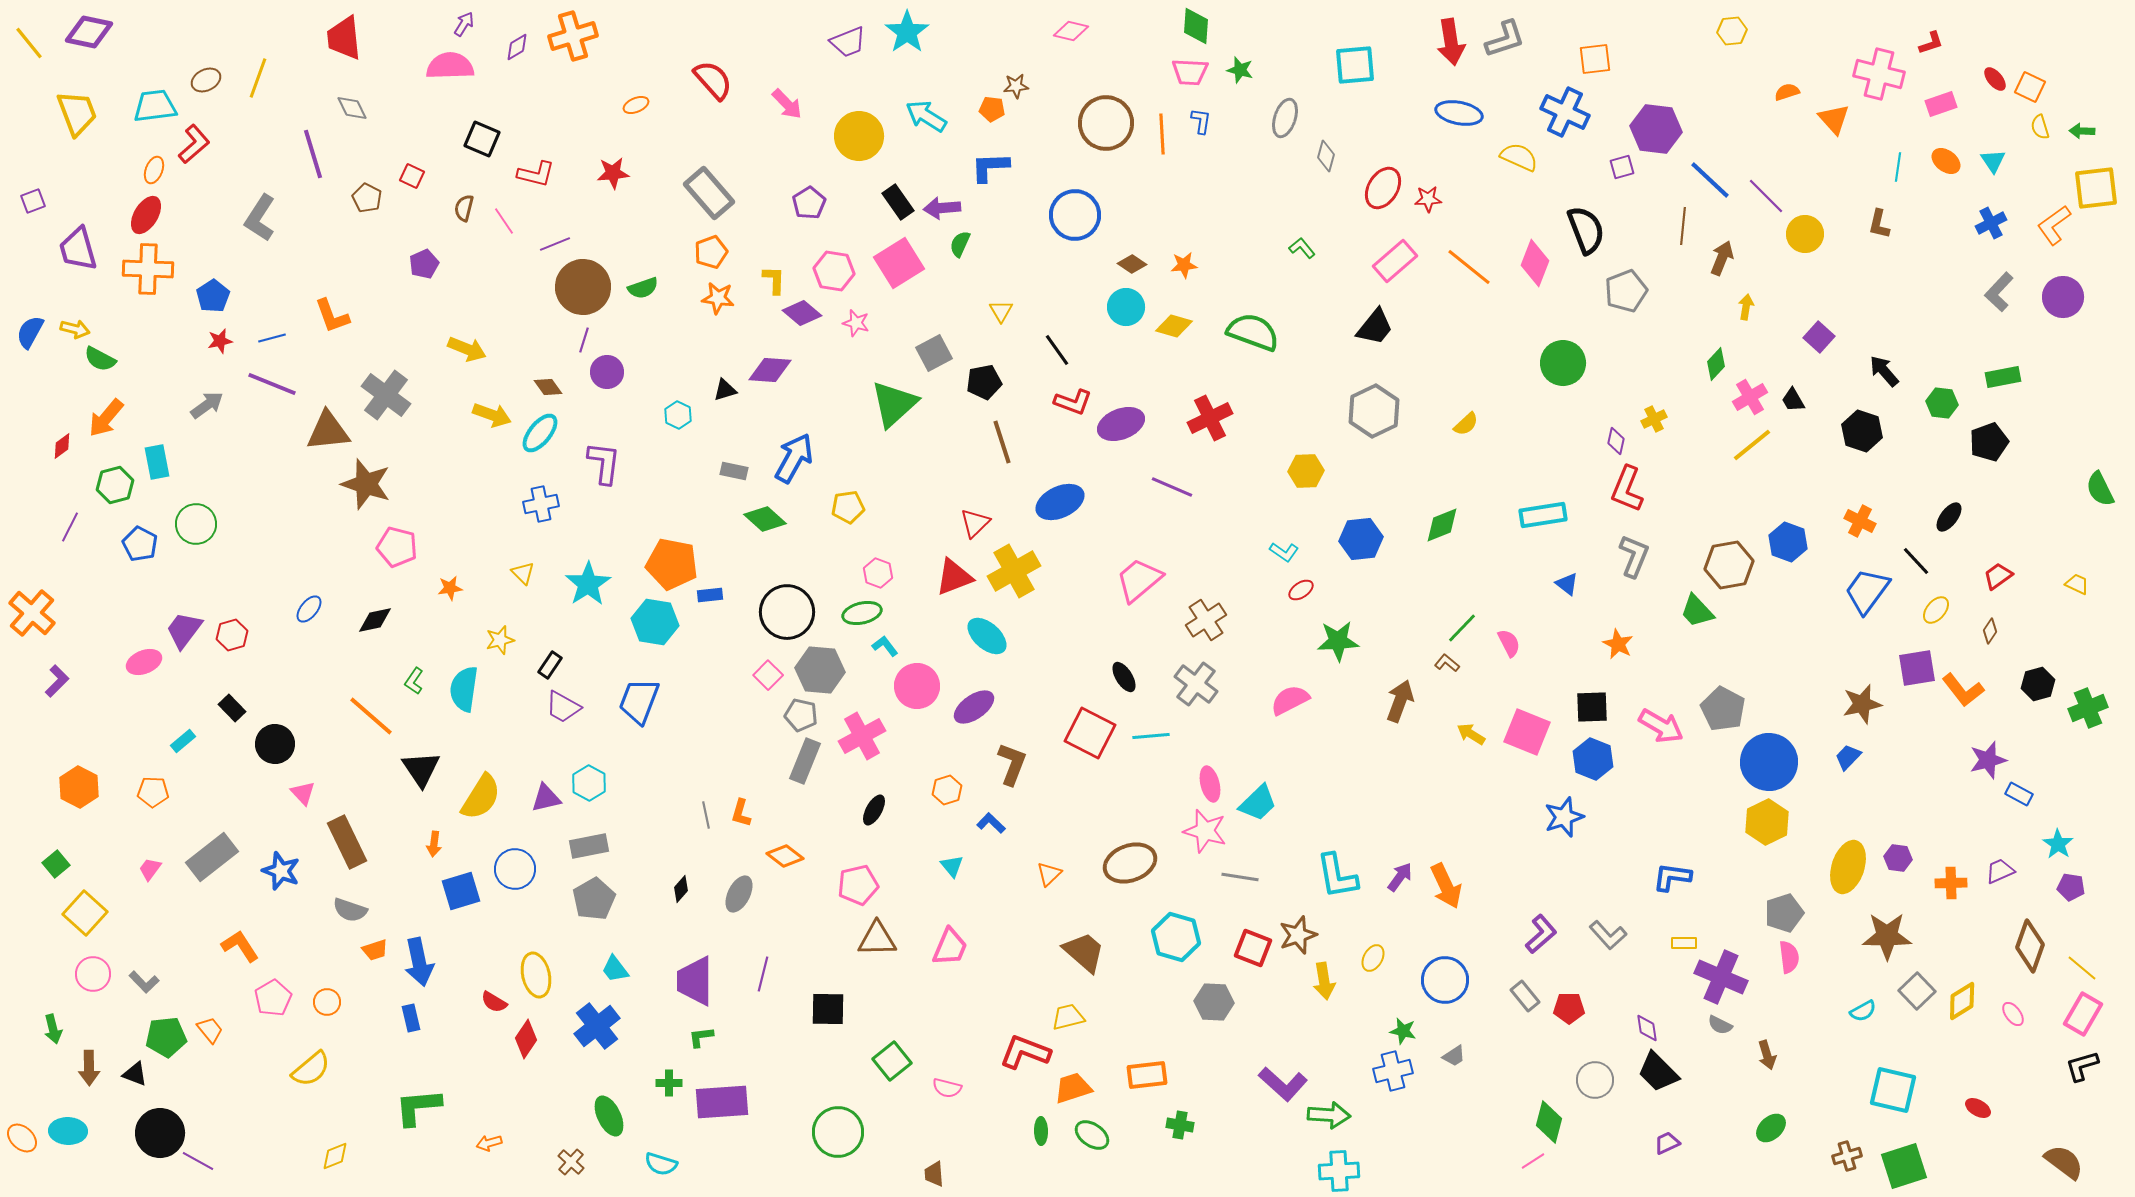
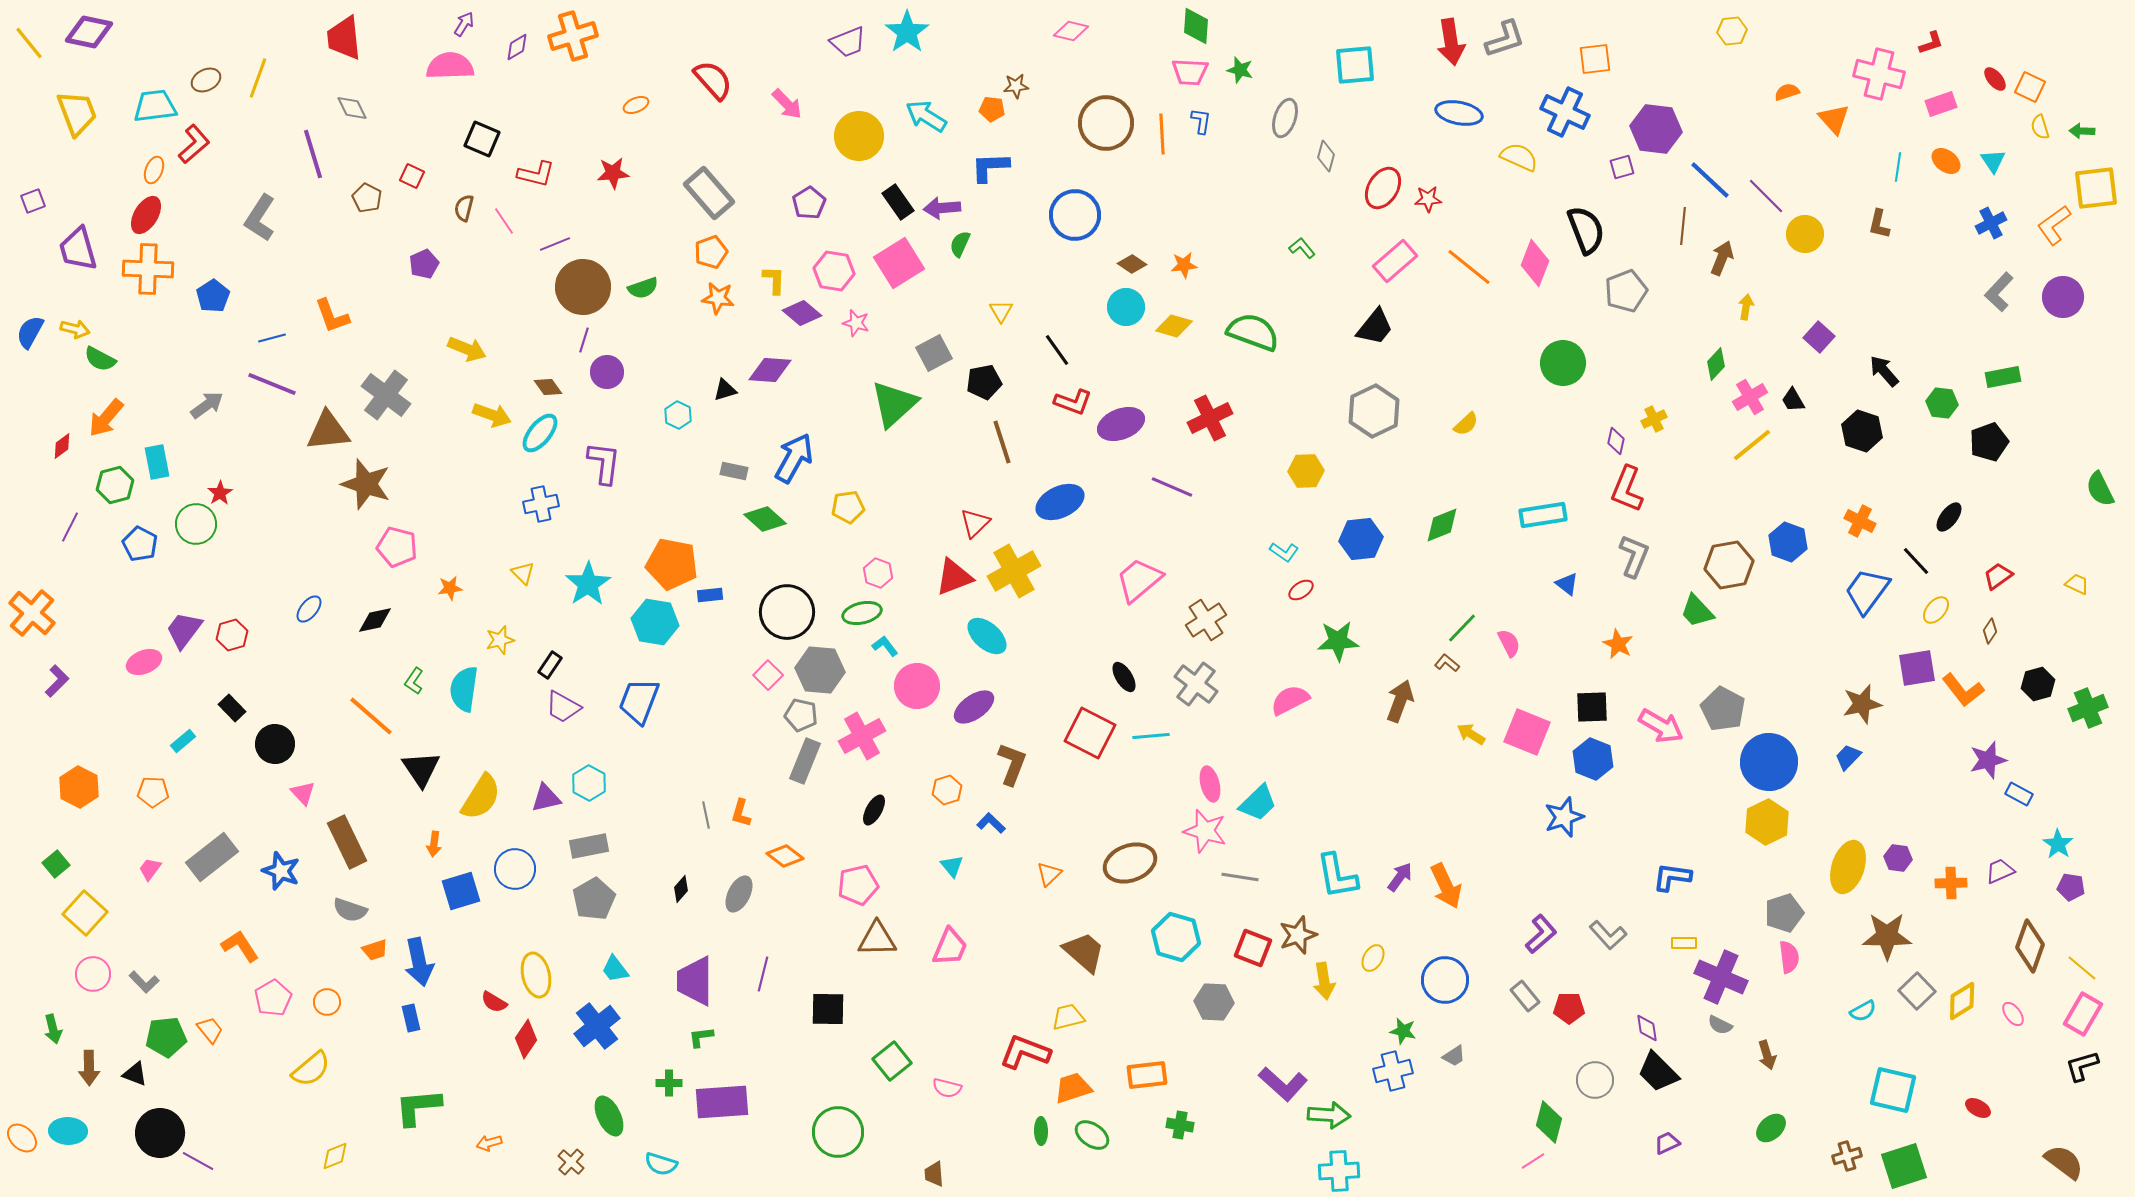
red star at (220, 341): moved 152 px down; rotated 20 degrees counterclockwise
